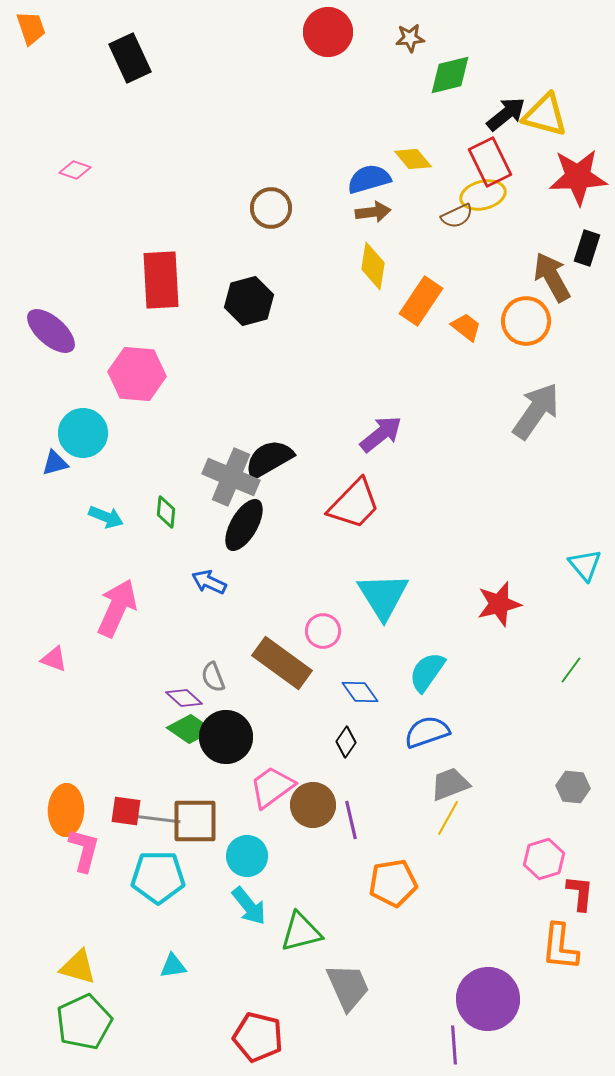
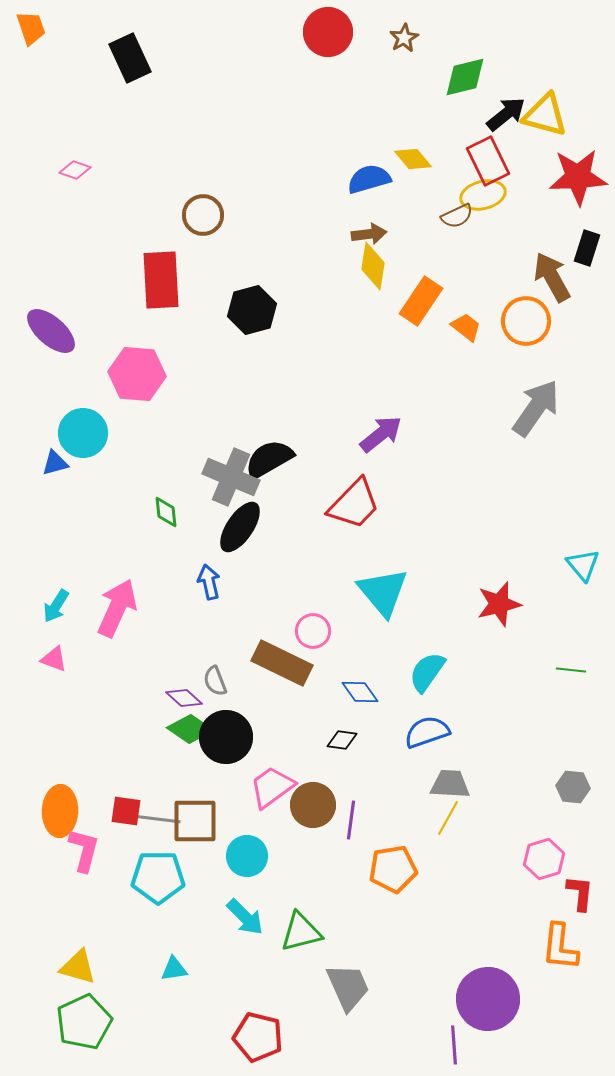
brown star at (410, 38): moved 6 px left; rotated 24 degrees counterclockwise
green diamond at (450, 75): moved 15 px right, 2 px down
red rectangle at (490, 162): moved 2 px left, 1 px up
brown circle at (271, 208): moved 68 px left, 7 px down
brown arrow at (373, 212): moved 4 px left, 22 px down
black hexagon at (249, 301): moved 3 px right, 9 px down
gray arrow at (536, 411): moved 3 px up
green diamond at (166, 512): rotated 12 degrees counterclockwise
cyan arrow at (106, 517): moved 50 px left, 89 px down; rotated 100 degrees clockwise
black ellipse at (244, 525): moved 4 px left, 2 px down; rotated 4 degrees clockwise
cyan triangle at (585, 565): moved 2 px left
blue arrow at (209, 582): rotated 52 degrees clockwise
cyan triangle at (383, 596): moved 4 px up; rotated 8 degrees counterclockwise
pink circle at (323, 631): moved 10 px left
brown rectangle at (282, 663): rotated 10 degrees counterclockwise
green line at (571, 670): rotated 60 degrees clockwise
gray semicircle at (213, 677): moved 2 px right, 4 px down
black diamond at (346, 742): moved 4 px left, 2 px up; rotated 64 degrees clockwise
gray trapezoid at (450, 784): rotated 24 degrees clockwise
orange ellipse at (66, 810): moved 6 px left, 1 px down
purple line at (351, 820): rotated 21 degrees clockwise
orange pentagon at (393, 883): moved 14 px up
cyan arrow at (249, 906): moved 4 px left, 11 px down; rotated 6 degrees counterclockwise
cyan triangle at (173, 966): moved 1 px right, 3 px down
